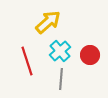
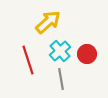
red circle: moved 3 px left, 1 px up
red line: moved 1 px right, 1 px up
gray line: rotated 15 degrees counterclockwise
